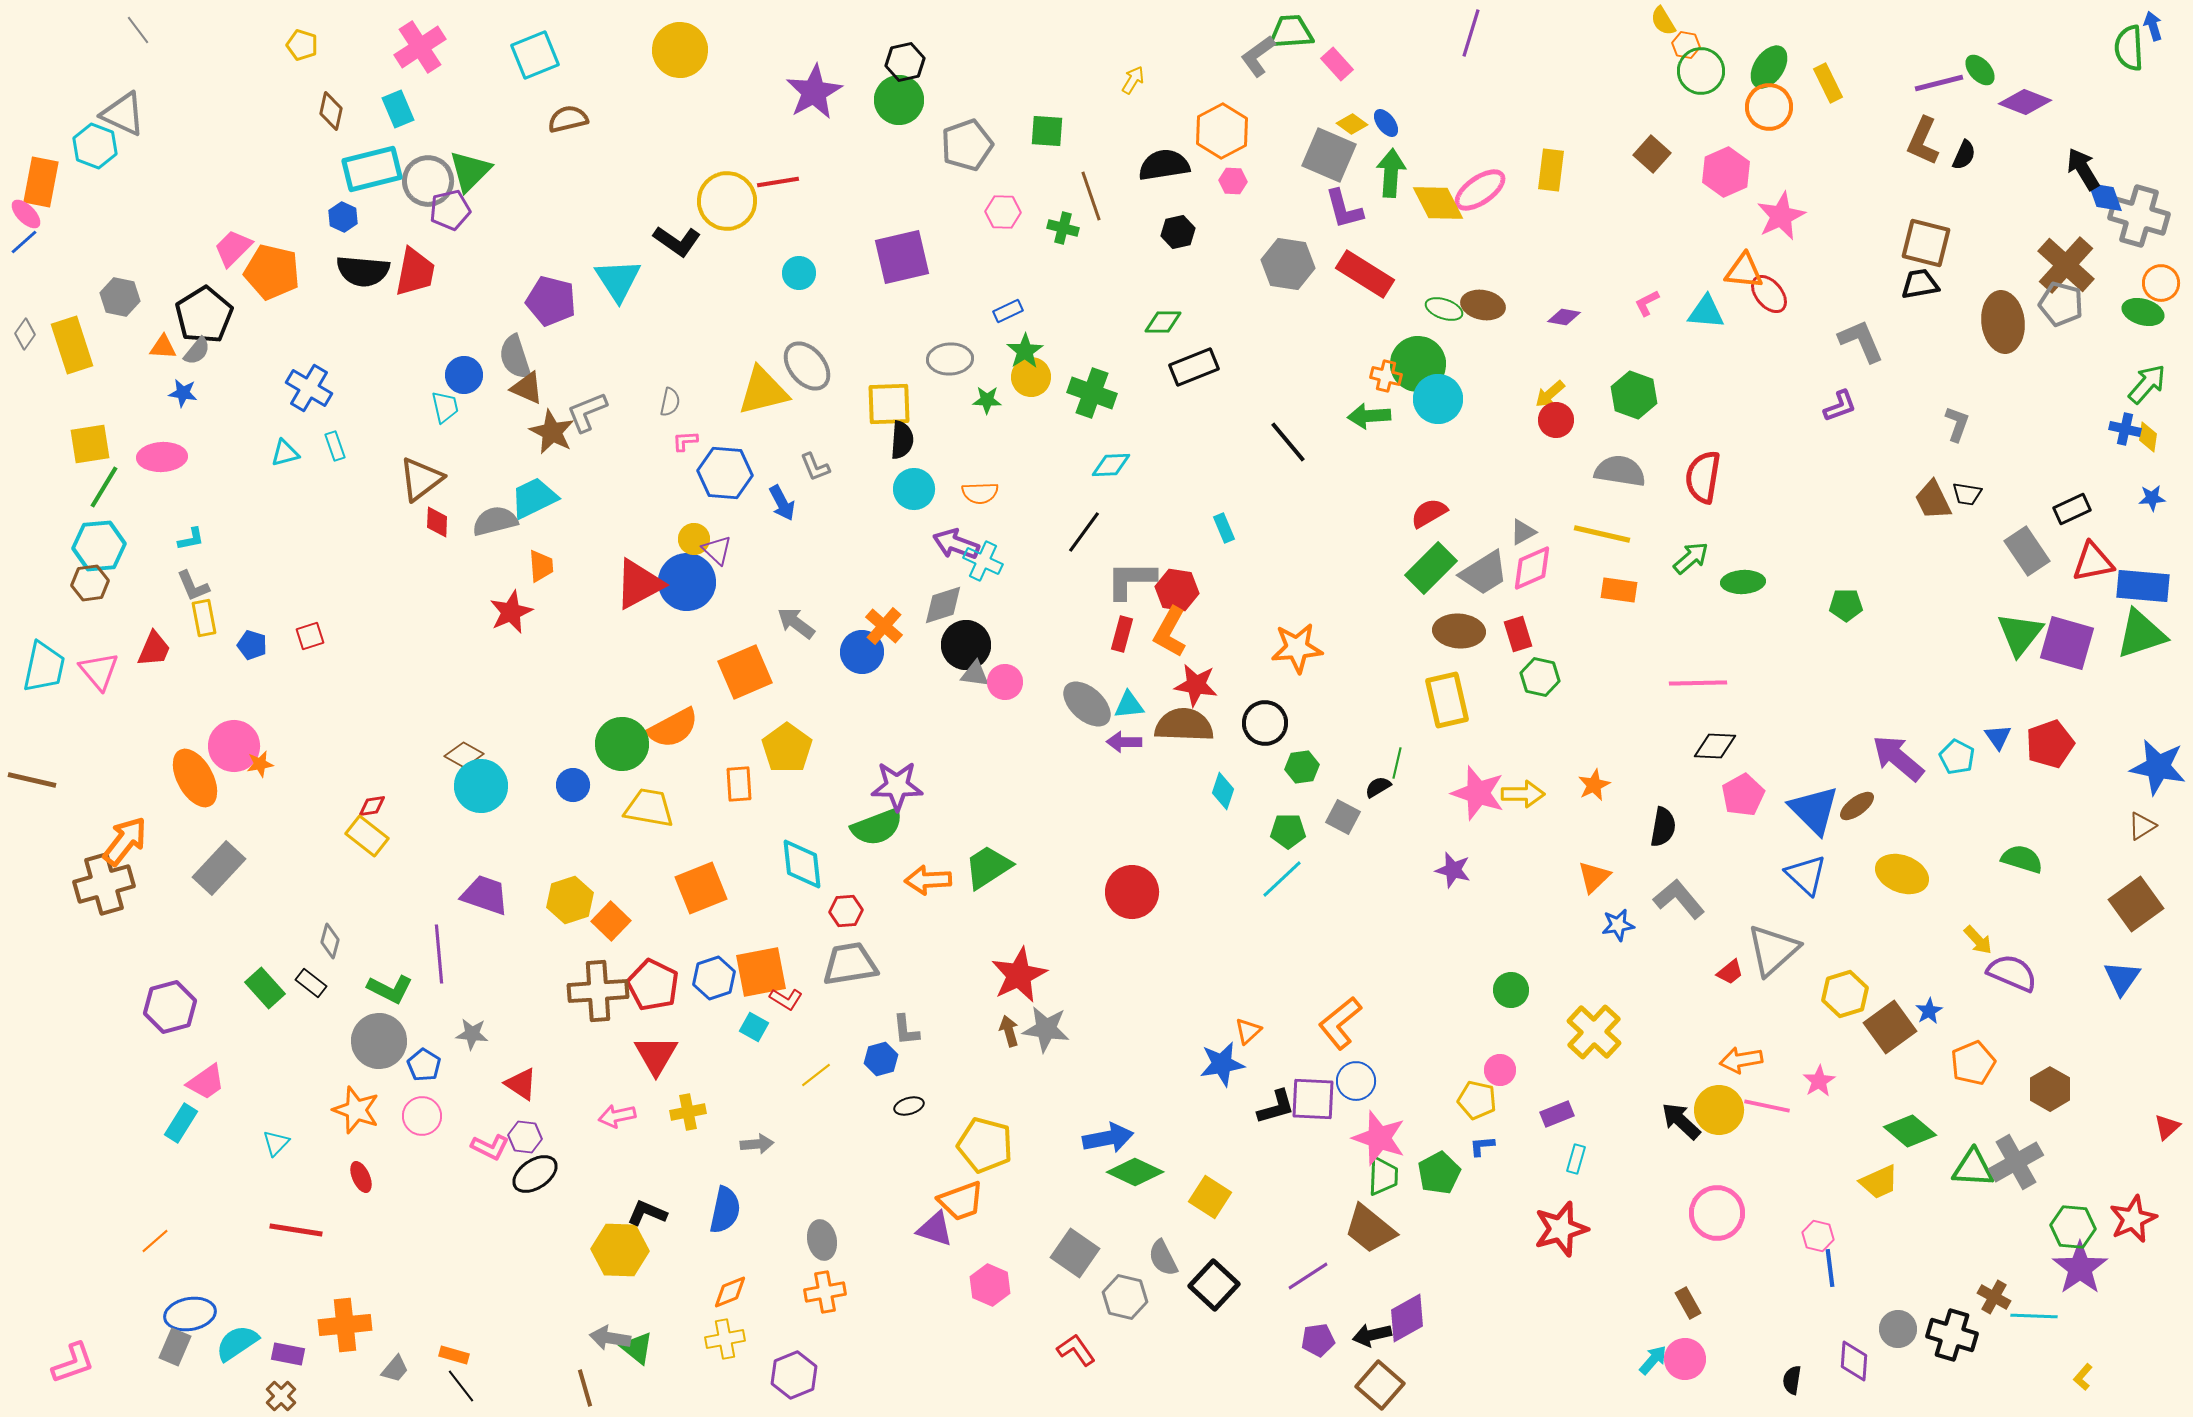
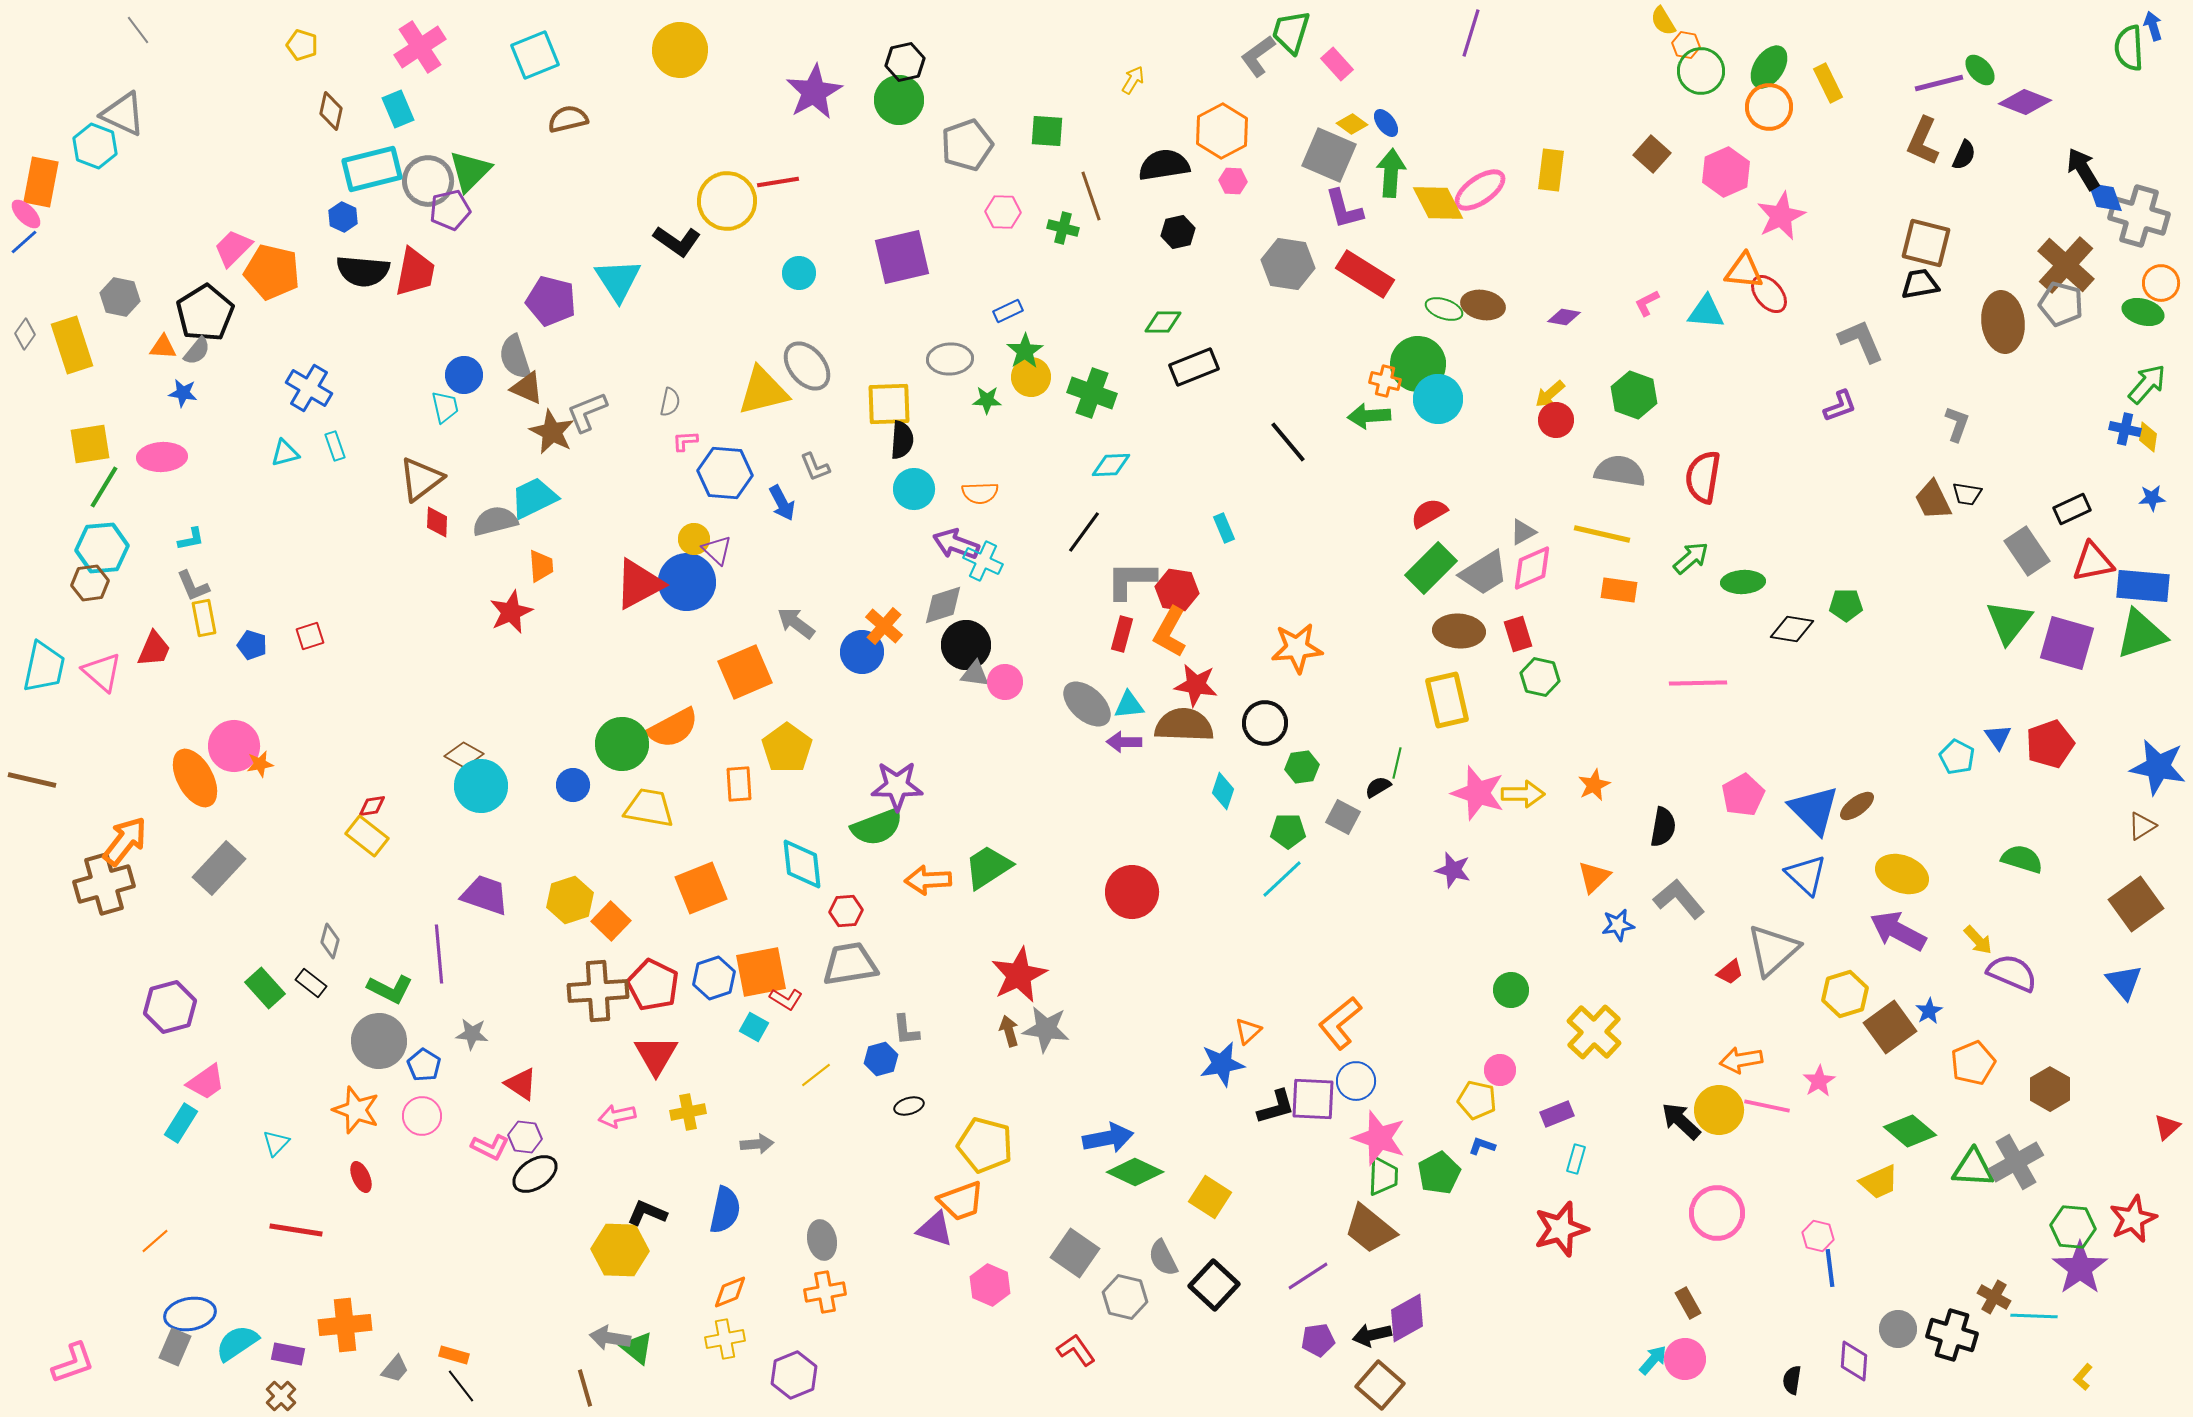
green trapezoid at (1291, 32): rotated 69 degrees counterclockwise
black pentagon at (204, 315): moved 1 px right, 2 px up
orange cross at (1386, 376): moved 1 px left, 5 px down
cyan hexagon at (99, 546): moved 3 px right, 2 px down
green triangle at (2020, 634): moved 11 px left, 12 px up
pink triangle at (99, 671): moved 3 px right, 1 px down; rotated 9 degrees counterclockwise
black diamond at (1715, 746): moved 77 px right, 117 px up; rotated 6 degrees clockwise
purple arrow at (1898, 758): moved 173 px down; rotated 12 degrees counterclockwise
blue triangle at (2122, 978): moved 2 px right, 4 px down; rotated 15 degrees counterclockwise
blue L-shape at (1482, 1146): rotated 24 degrees clockwise
